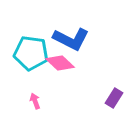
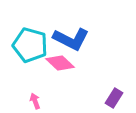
cyan pentagon: moved 1 px left, 8 px up; rotated 8 degrees clockwise
